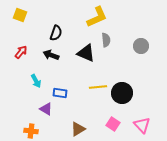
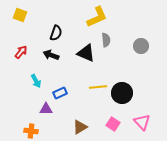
blue rectangle: rotated 32 degrees counterclockwise
purple triangle: rotated 32 degrees counterclockwise
pink triangle: moved 3 px up
brown triangle: moved 2 px right, 2 px up
